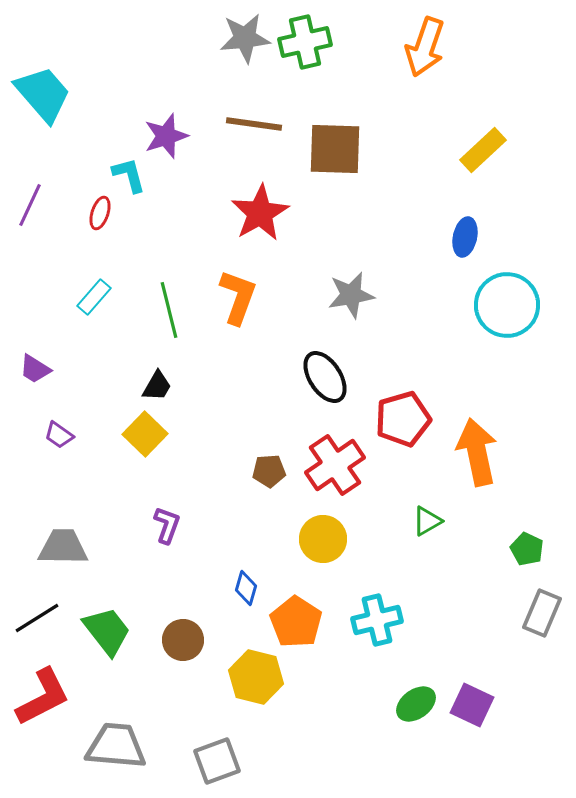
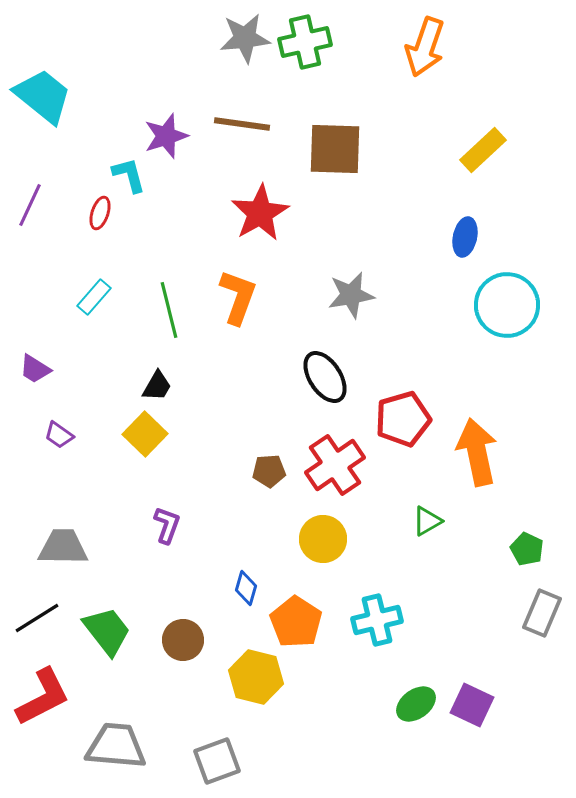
cyan trapezoid at (43, 94): moved 2 px down; rotated 10 degrees counterclockwise
brown line at (254, 124): moved 12 px left
